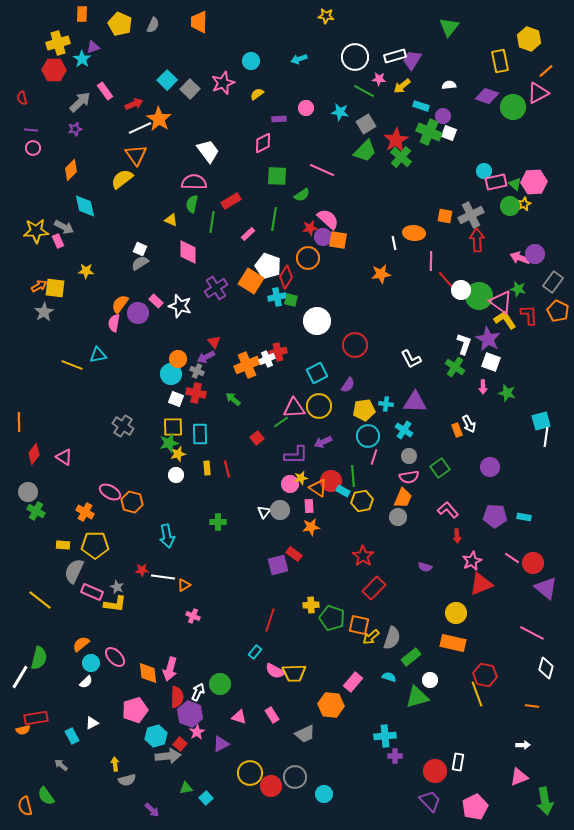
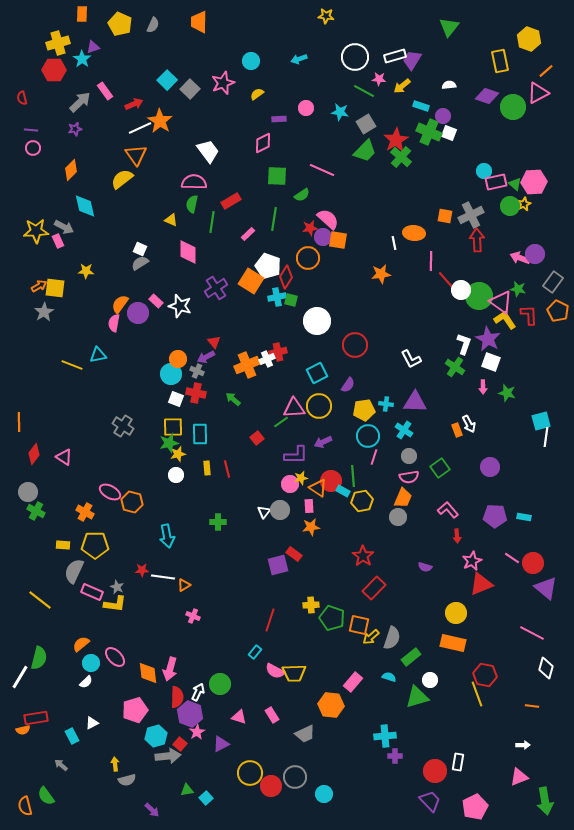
orange star at (159, 119): moved 1 px right, 2 px down
green triangle at (186, 788): moved 1 px right, 2 px down
